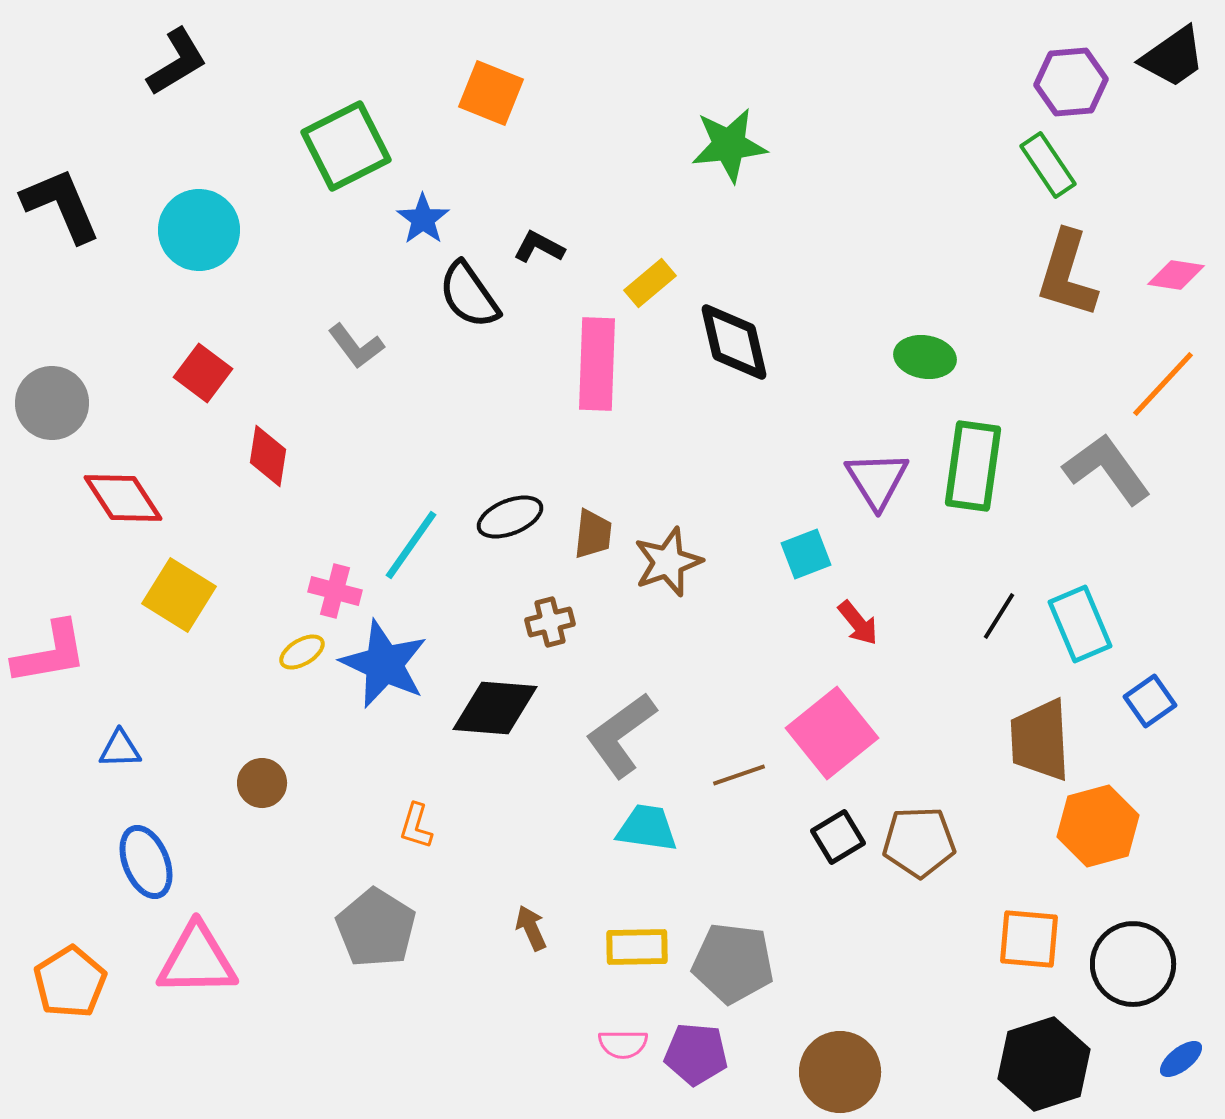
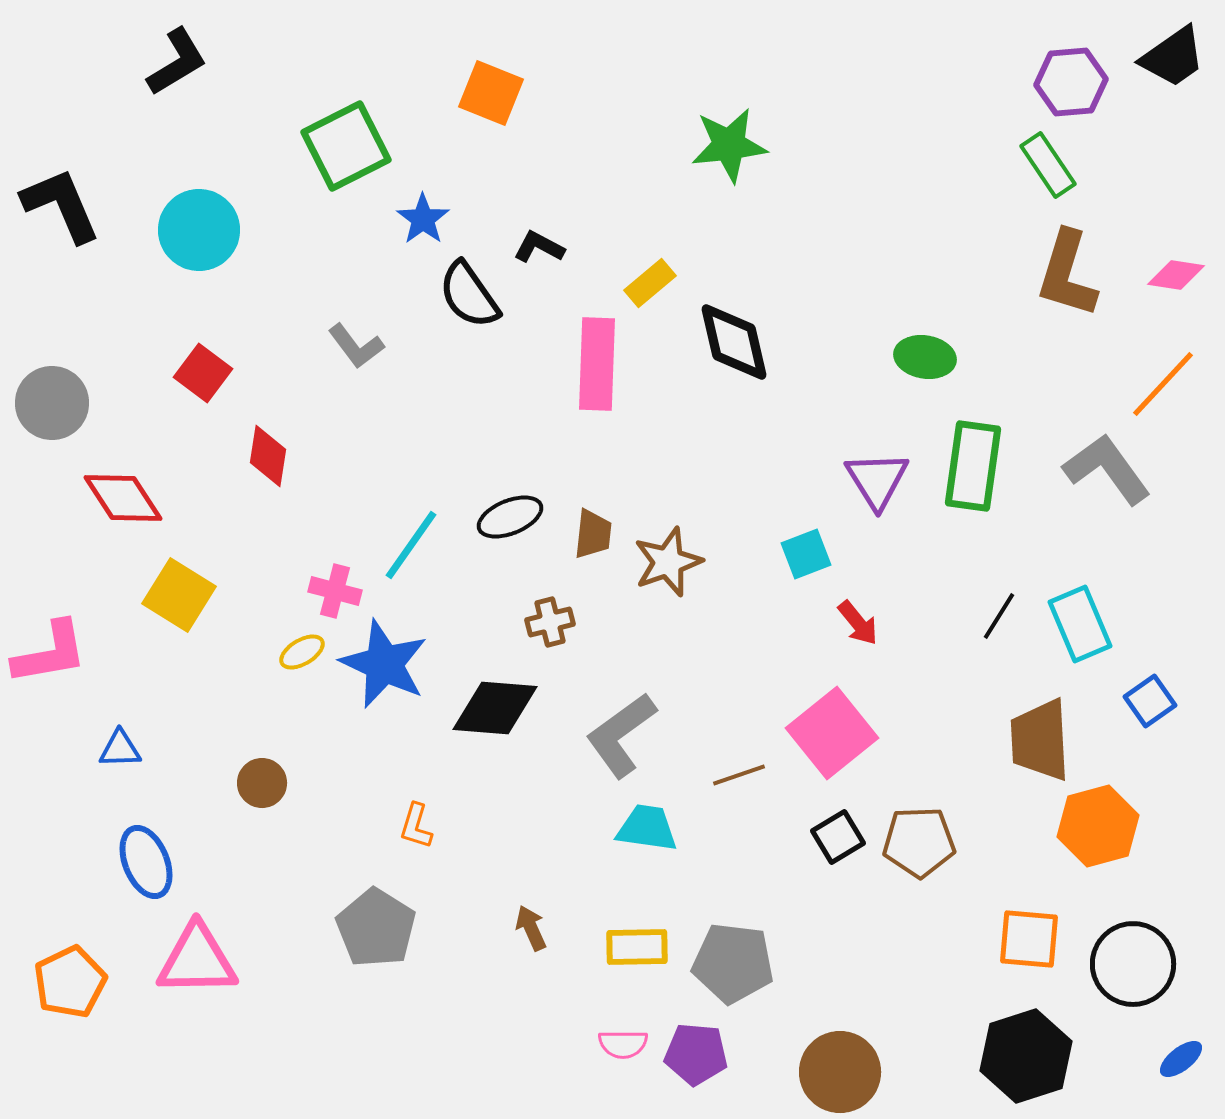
orange pentagon at (70, 982): rotated 6 degrees clockwise
black hexagon at (1044, 1064): moved 18 px left, 8 px up
